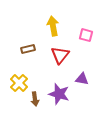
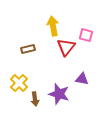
red triangle: moved 6 px right, 8 px up
